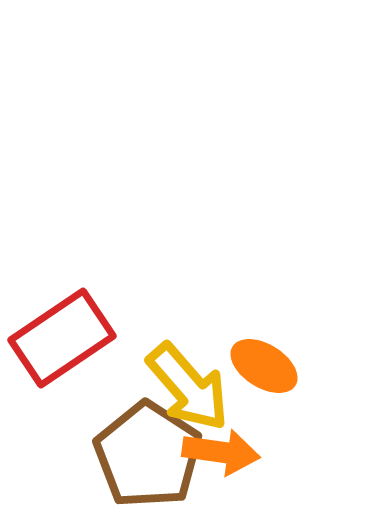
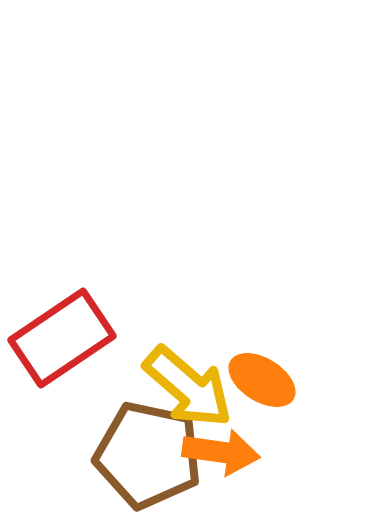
orange ellipse: moved 2 px left, 14 px down
yellow arrow: rotated 8 degrees counterclockwise
brown pentagon: rotated 21 degrees counterclockwise
